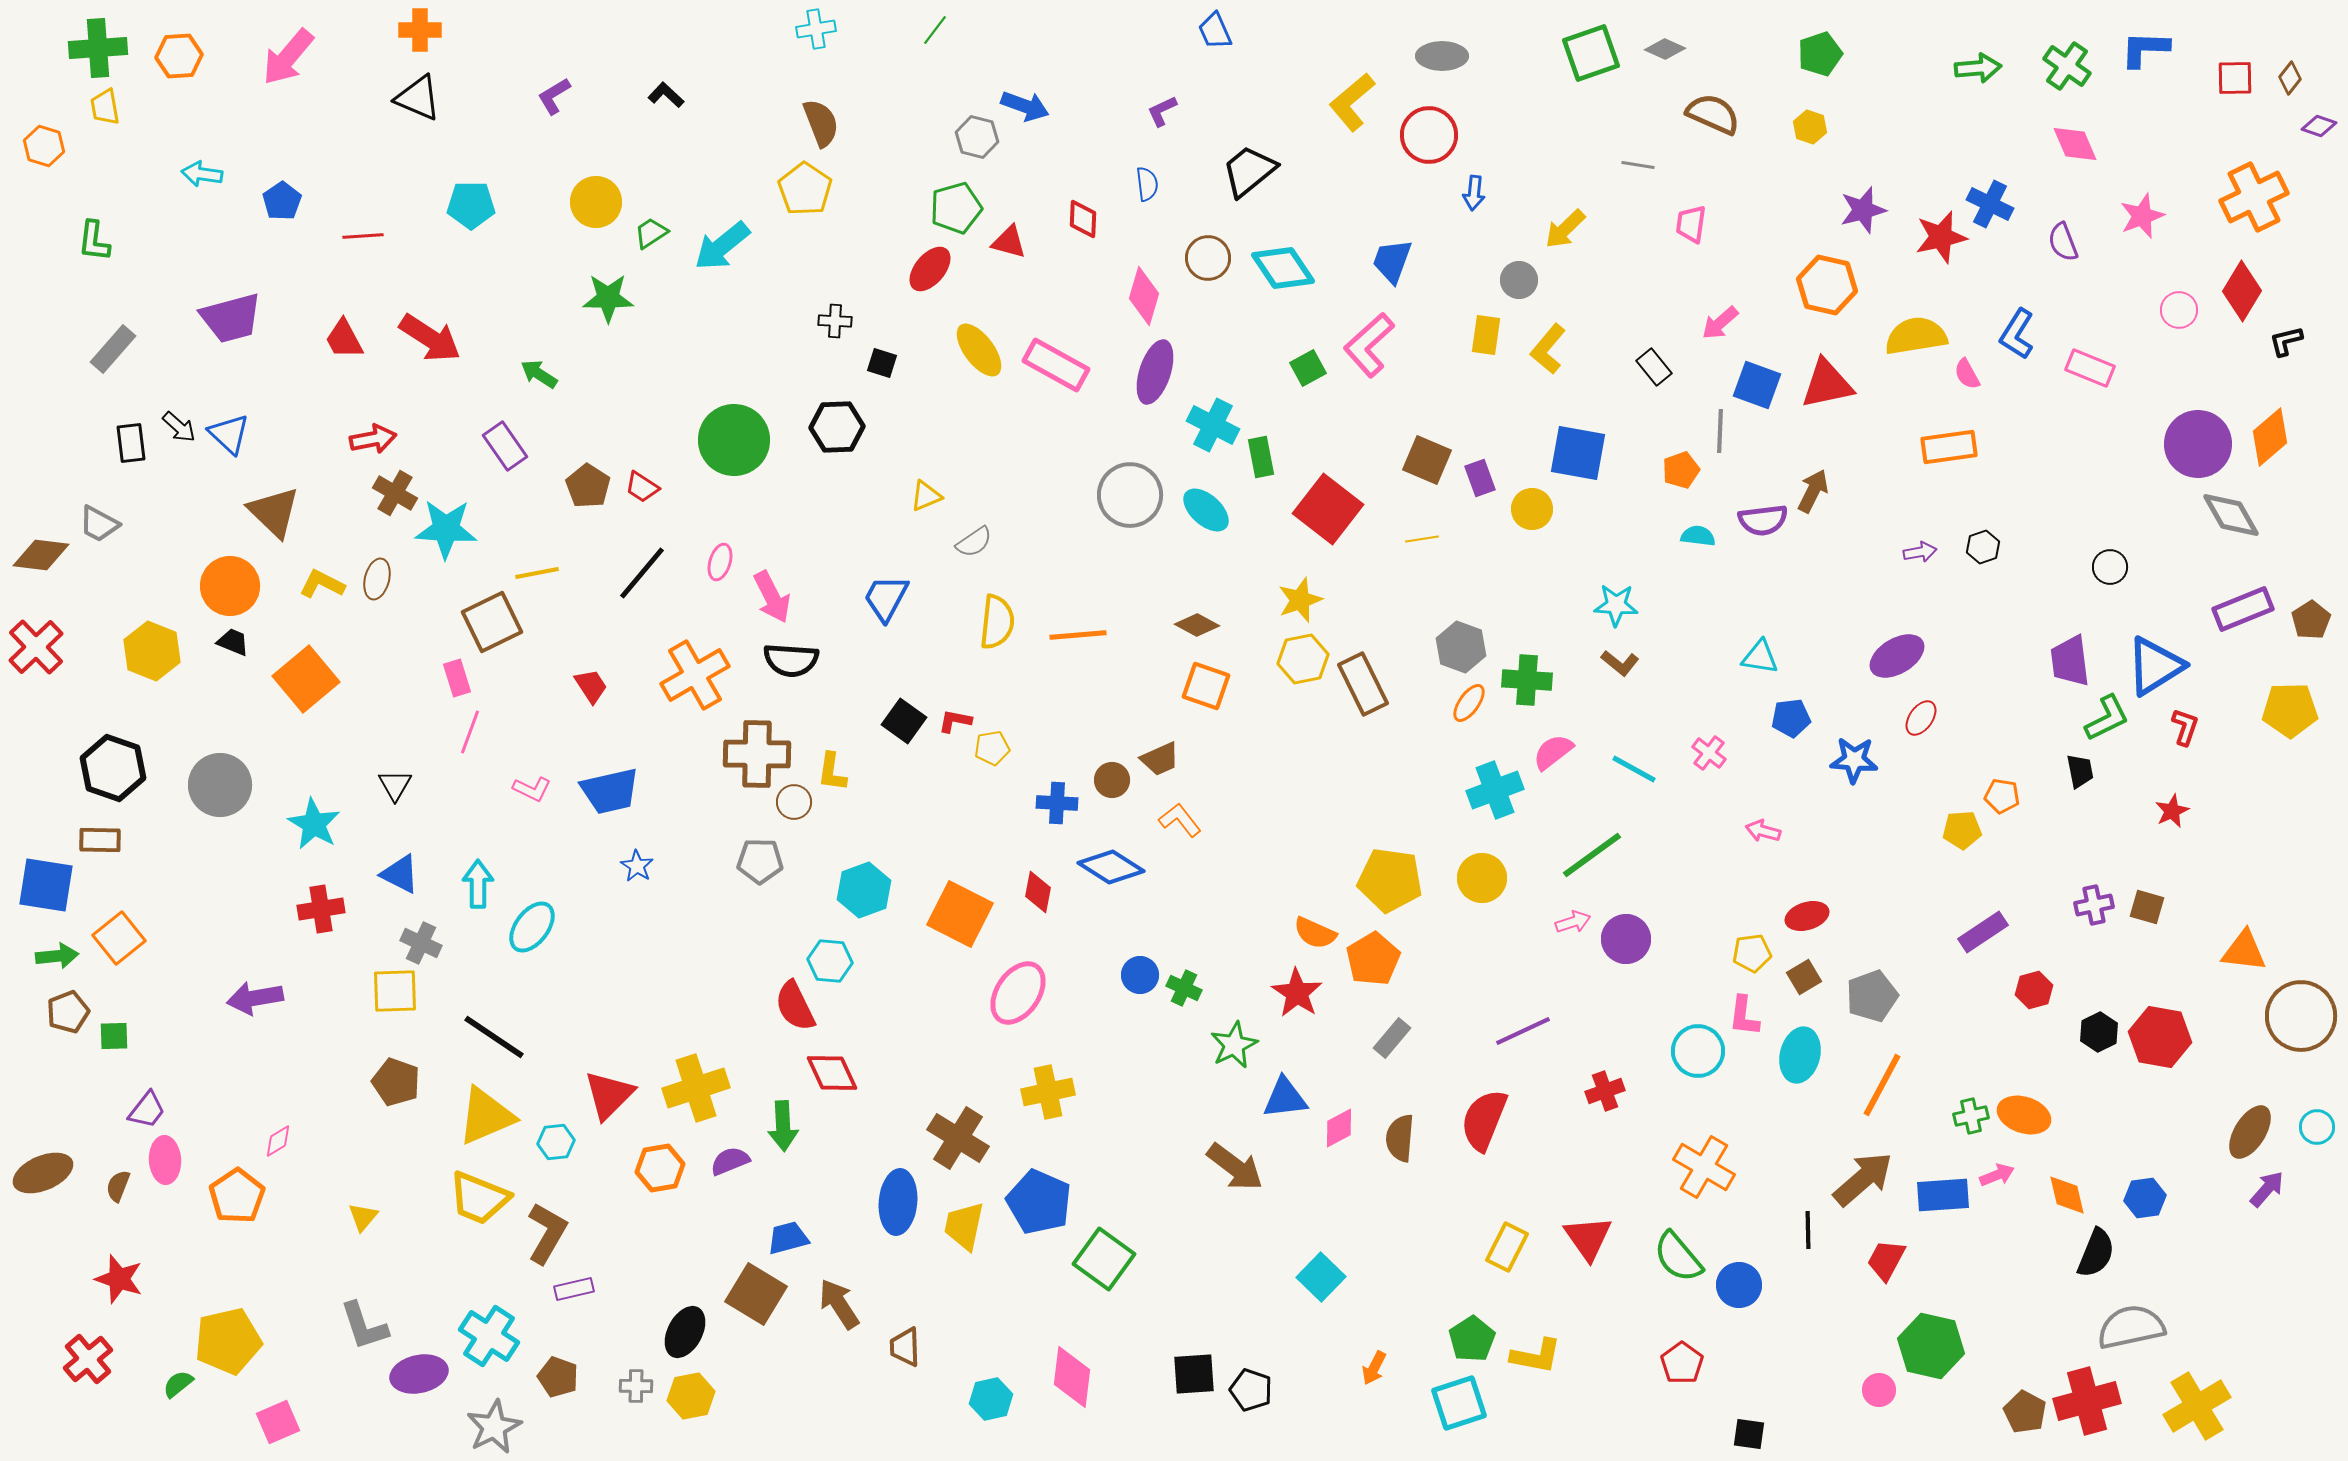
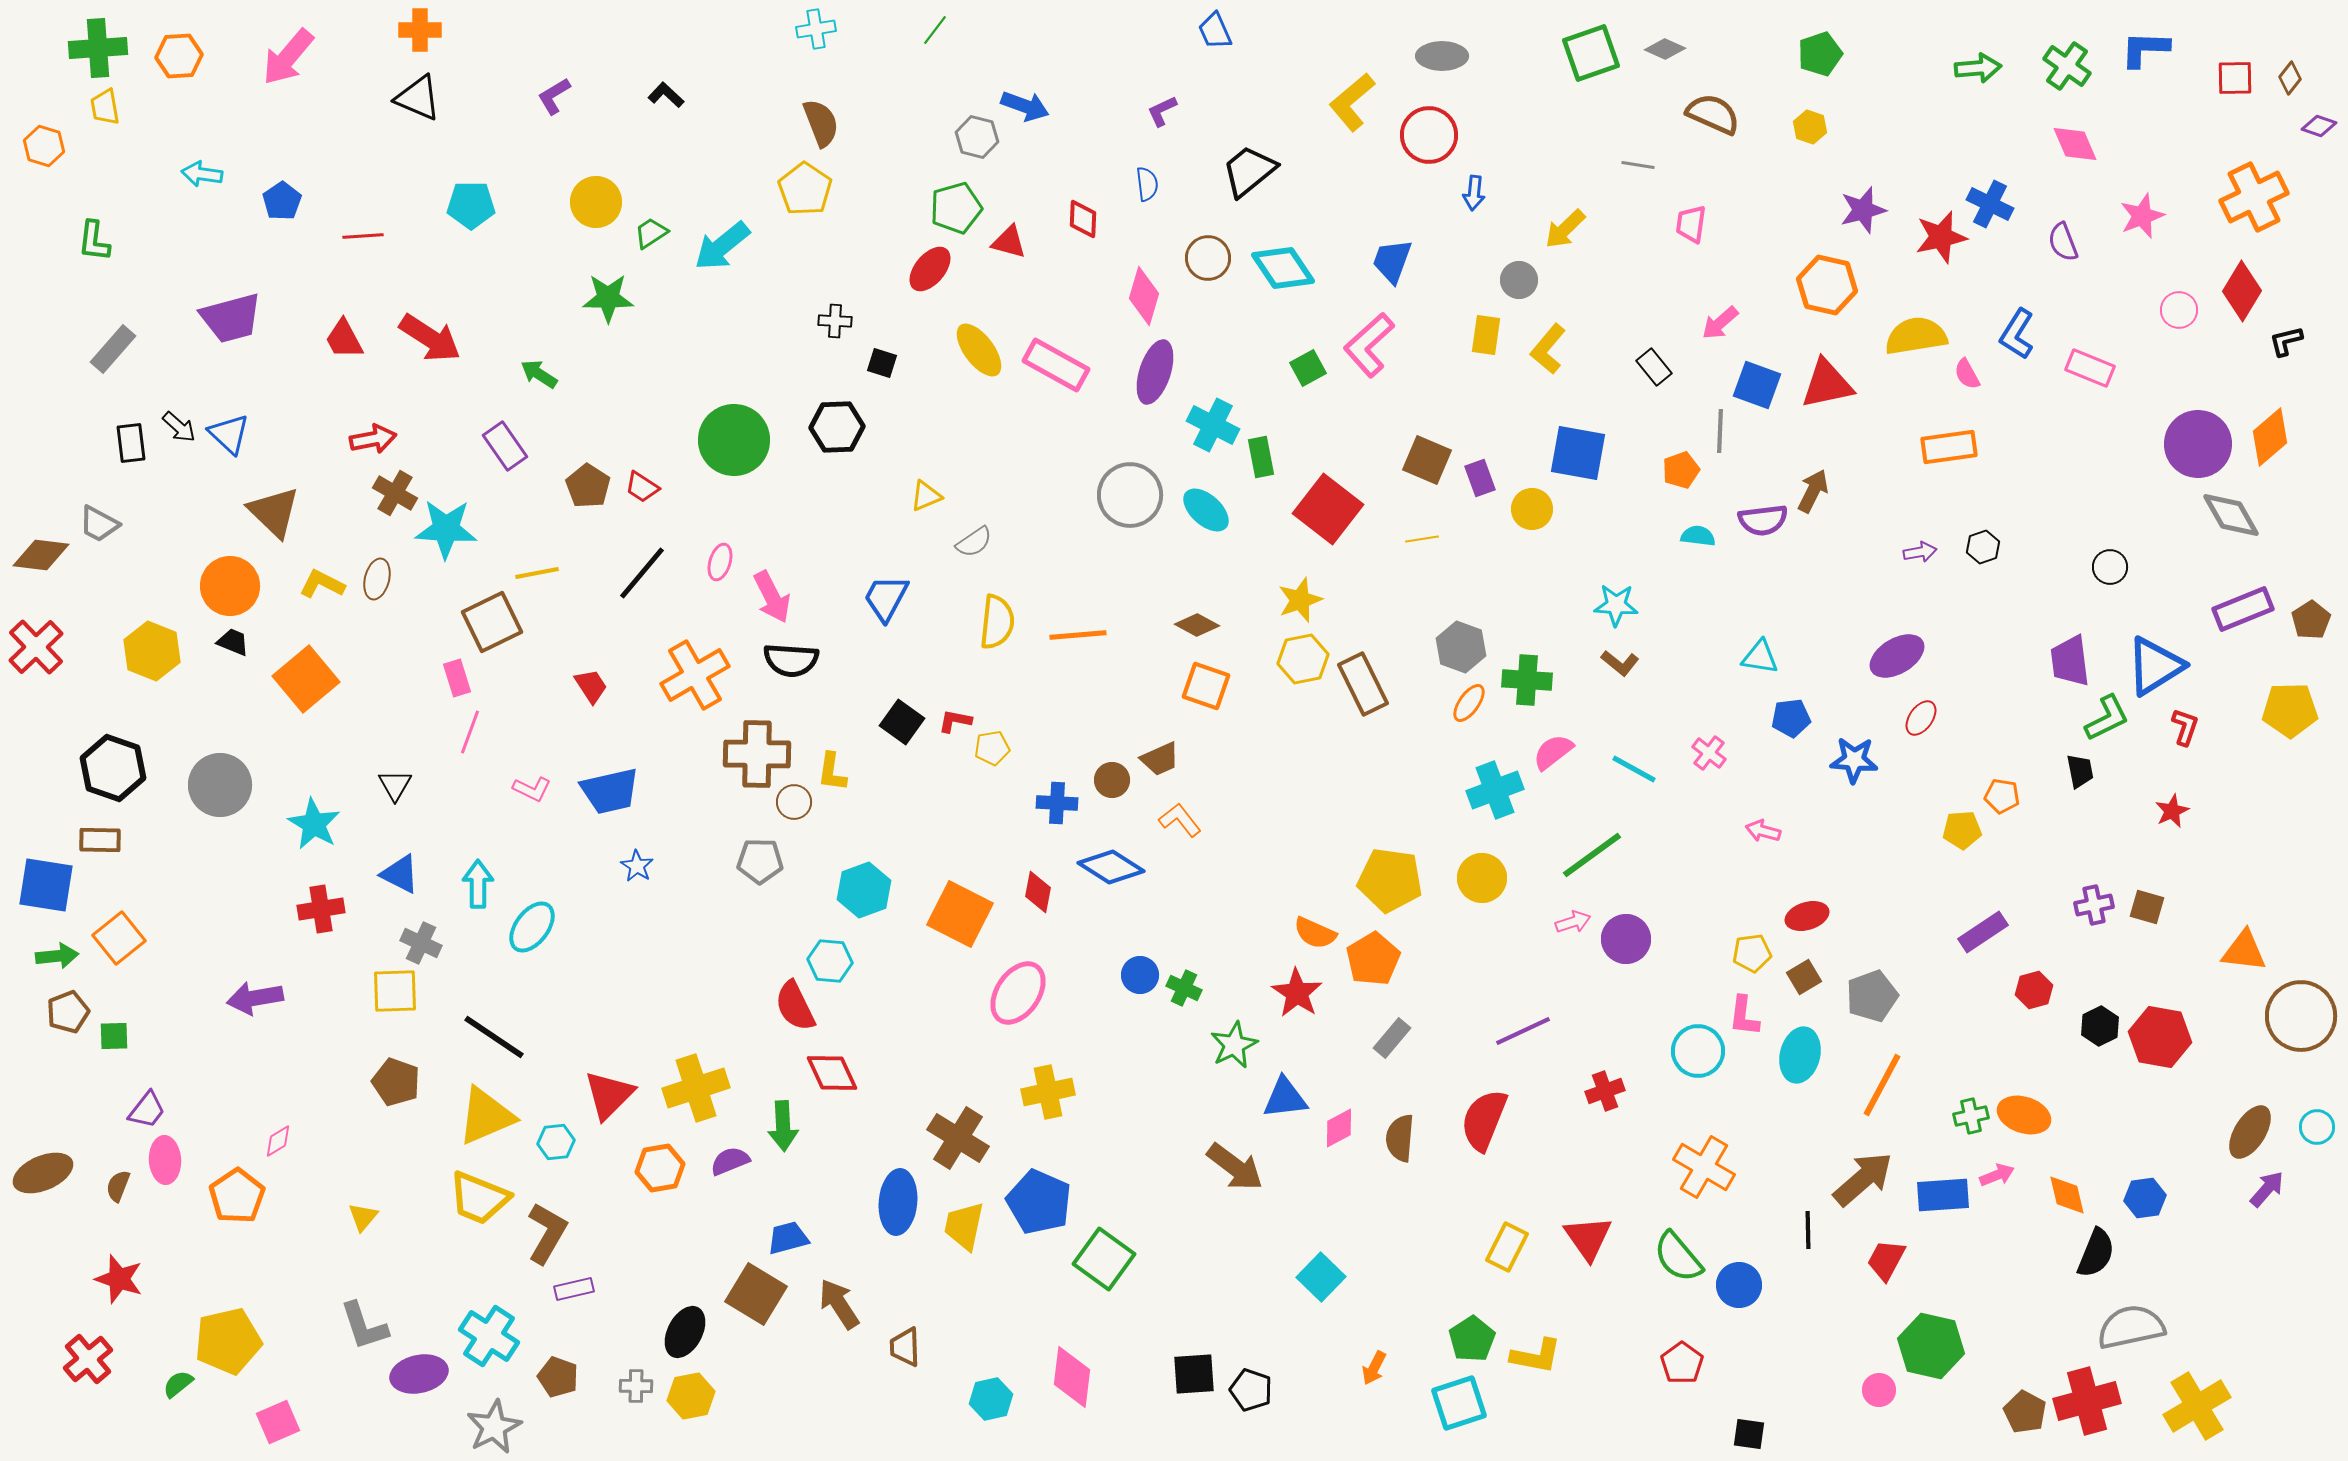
black square at (904, 721): moved 2 px left, 1 px down
black hexagon at (2099, 1032): moved 1 px right, 6 px up
